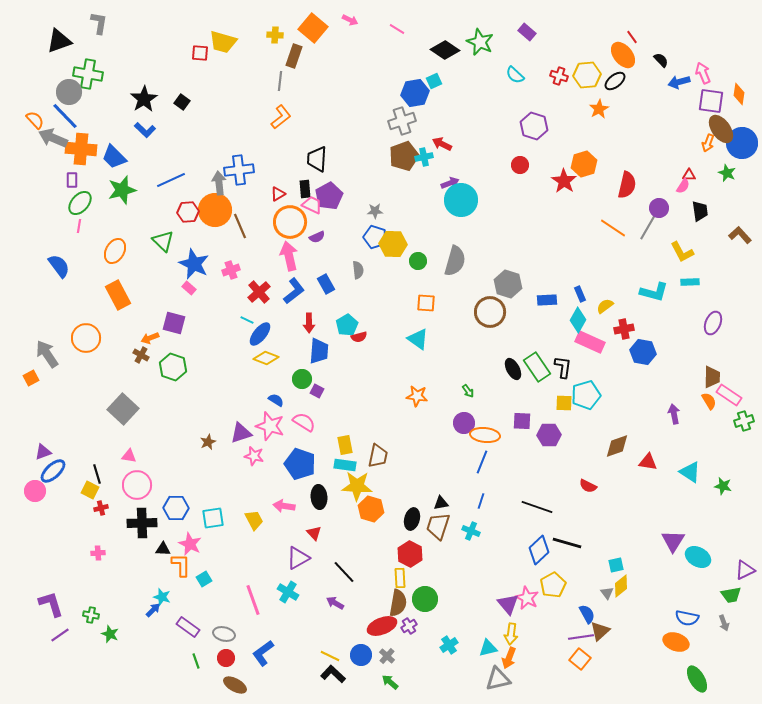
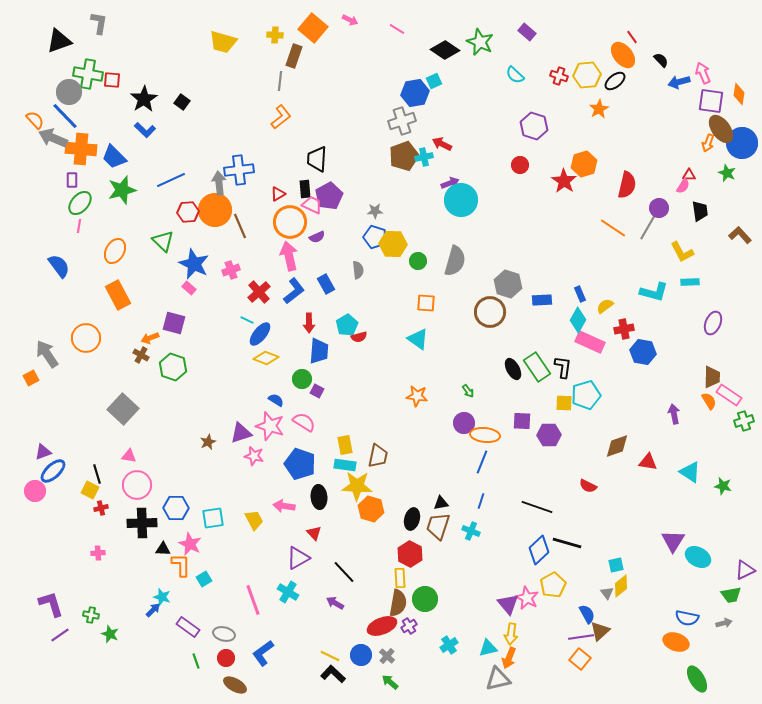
red square at (200, 53): moved 88 px left, 27 px down
blue rectangle at (547, 300): moved 5 px left
gray arrow at (724, 623): rotated 84 degrees counterclockwise
